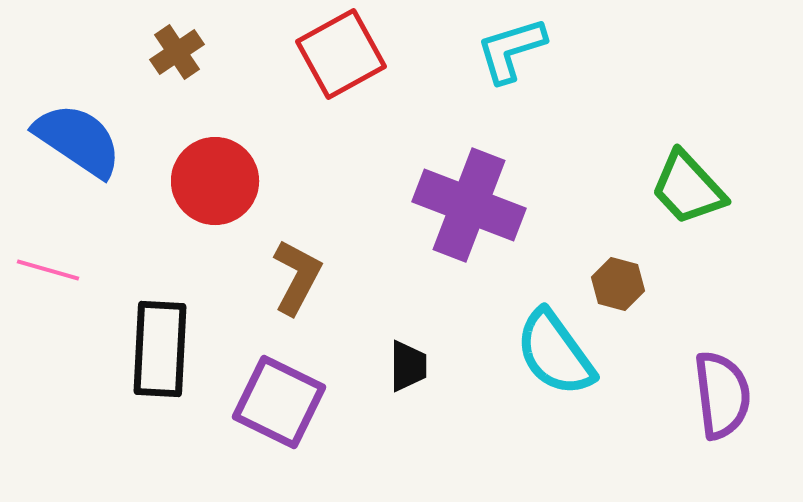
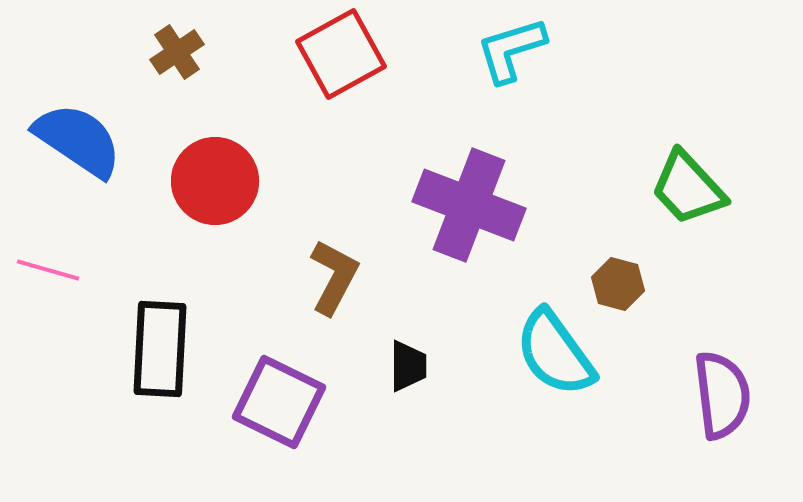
brown L-shape: moved 37 px right
